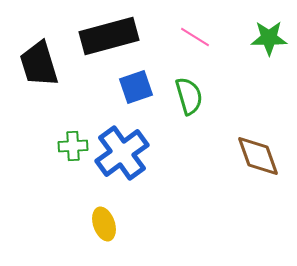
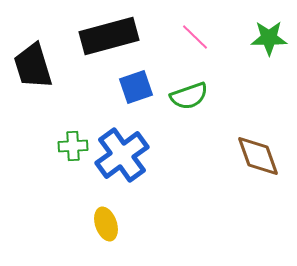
pink line: rotated 12 degrees clockwise
black trapezoid: moved 6 px left, 2 px down
green semicircle: rotated 87 degrees clockwise
blue cross: moved 2 px down
yellow ellipse: moved 2 px right
